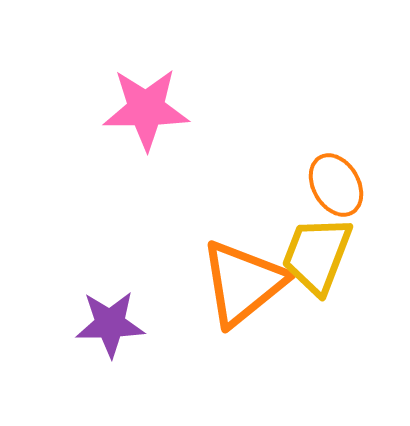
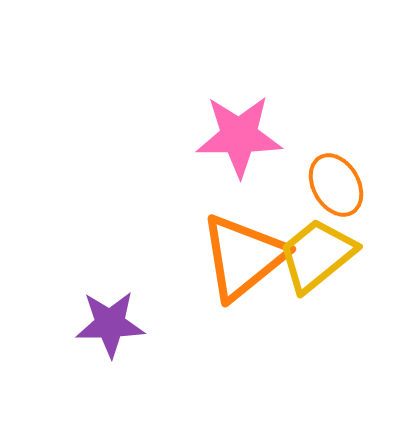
pink star: moved 93 px right, 27 px down
yellow trapezoid: rotated 30 degrees clockwise
orange triangle: moved 26 px up
